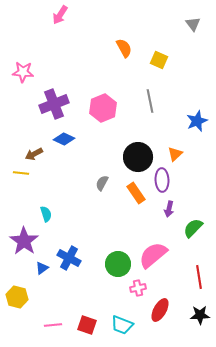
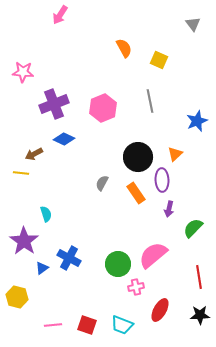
pink cross: moved 2 px left, 1 px up
